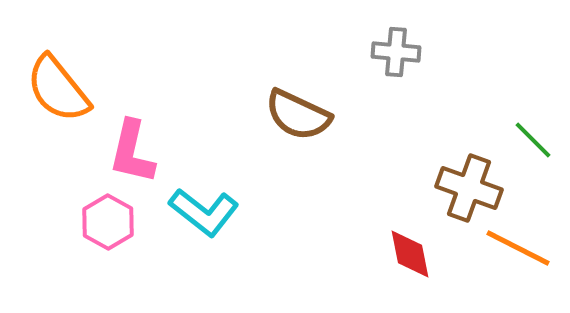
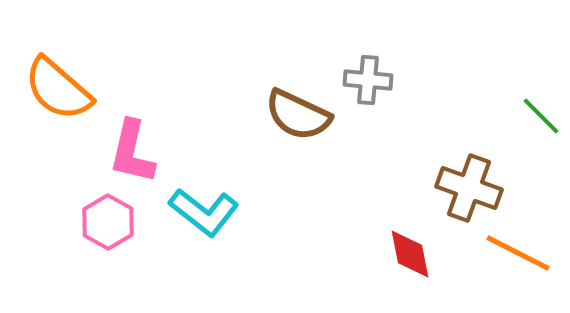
gray cross: moved 28 px left, 28 px down
orange semicircle: rotated 10 degrees counterclockwise
green line: moved 8 px right, 24 px up
orange line: moved 5 px down
